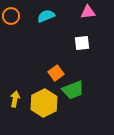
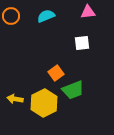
yellow arrow: rotated 91 degrees counterclockwise
